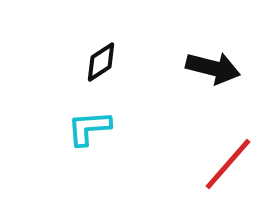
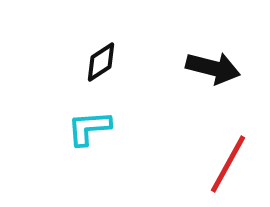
red line: rotated 12 degrees counterclockwise
